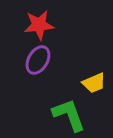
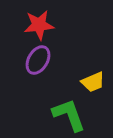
yellow trapezoid: moved 1 px left, 1 px up
